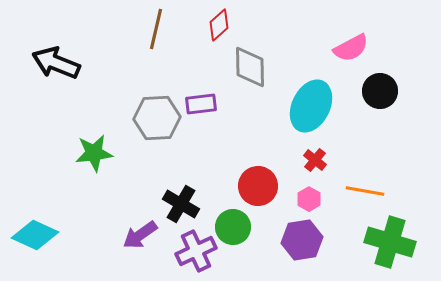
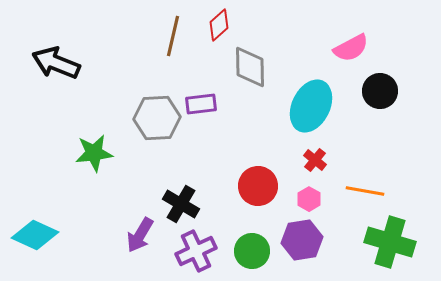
brown line: moved 17 px right, 7 px down
green circle: moved 19 px right, 24 px down
purple arrow: rotated 24 degrees counterclockwise
